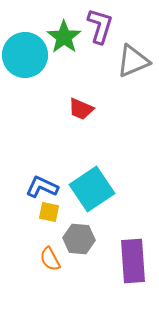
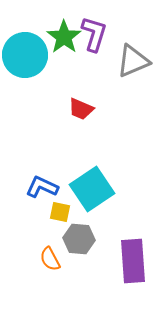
purple L-shape: moved 6 px left, 8 px down
yellow square: moved 11 px right
